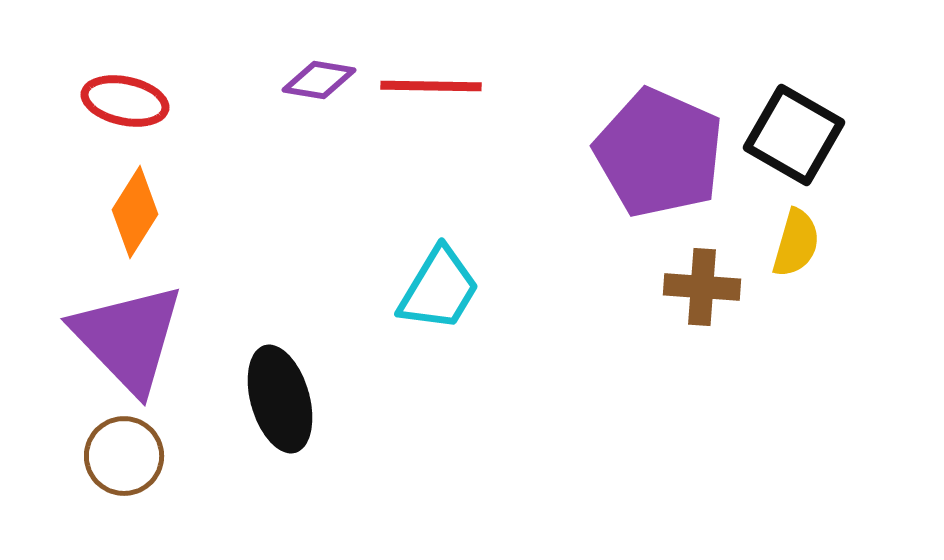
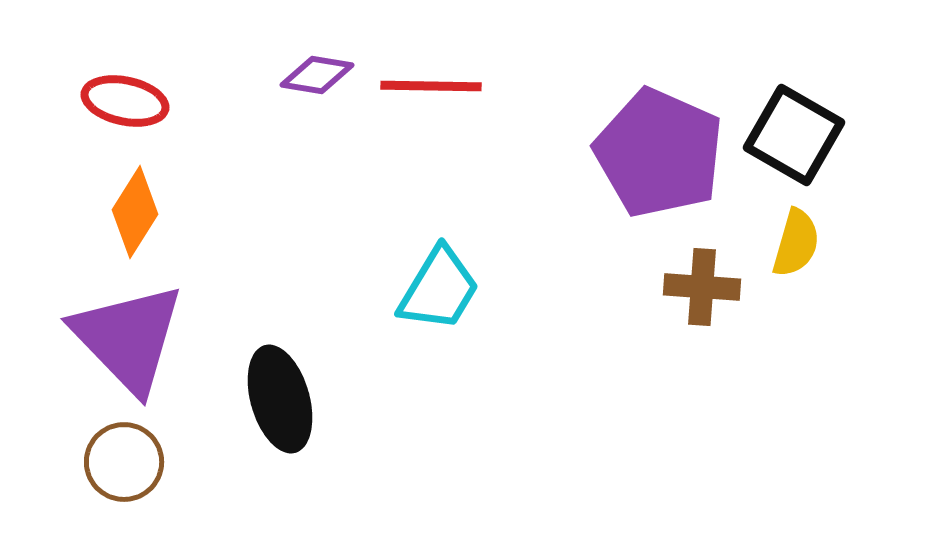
purple diamond: moved 2 px left, 5 px up
brown circle: moved 6 px down
